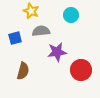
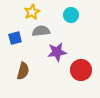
yellow star: moved 1 px right, 1 px down; rotated 21 degrees clockwise
